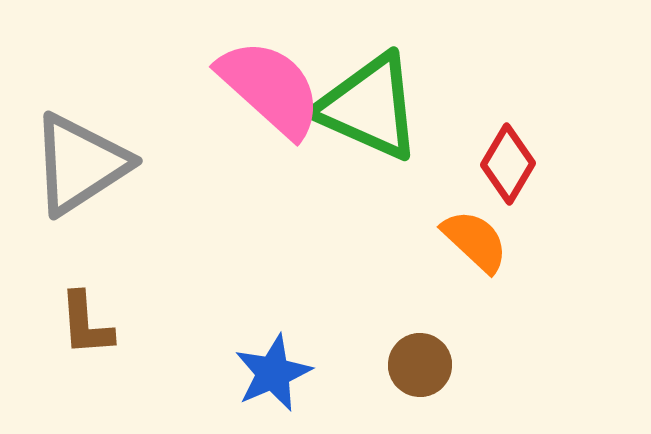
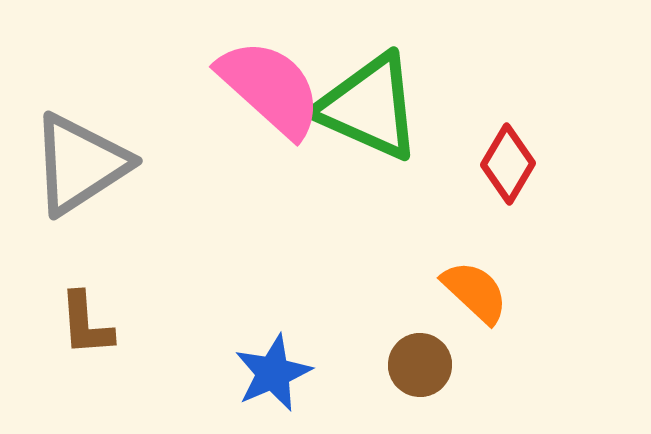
orange semicircle: moved 51 px down
